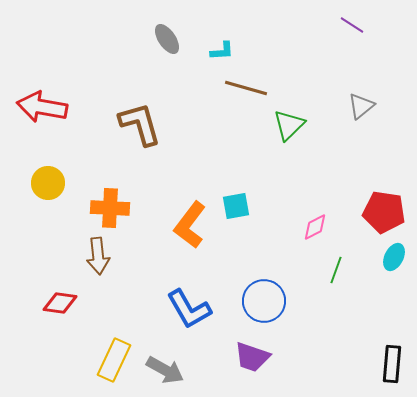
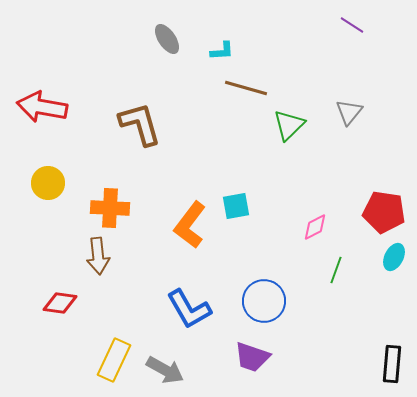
gray triangle: moved 12 px left, 6 px down; rotated 12 degrees counterclockwise
